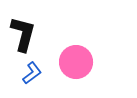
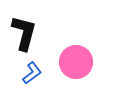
black L-shape: moved 1 px right, 1 px up
